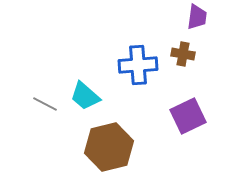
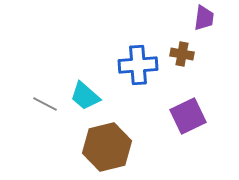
purple trapezoid: moved 7 px right, 1 px down
brown cross: moved 1 px left
brown hexagon: moved 2 px left
